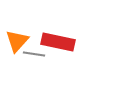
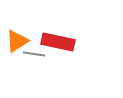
orange triangle: rotated 15 degrees clockwise
